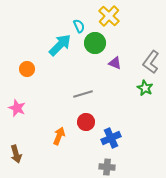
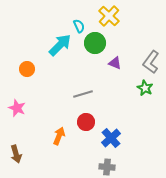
blue cross: rotated 18 degrees counterclockwise
